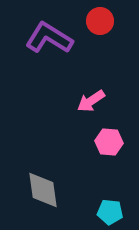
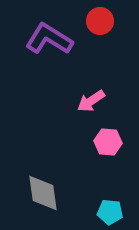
purple L-shape: moved 1 px down
pink hexagon: moved 1 px left
gray diamond: moved 3 px down
